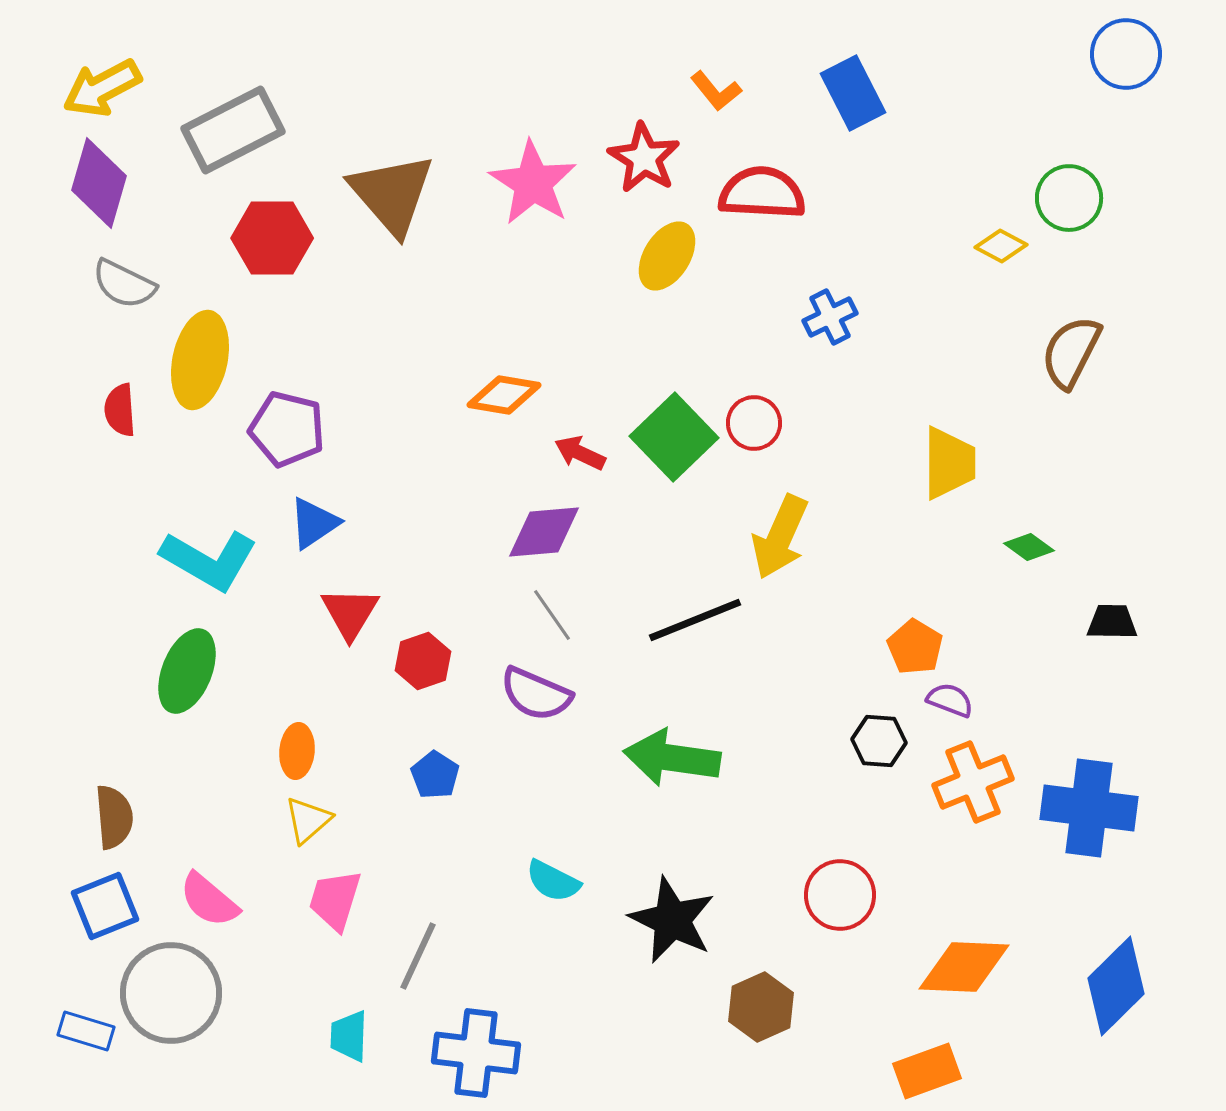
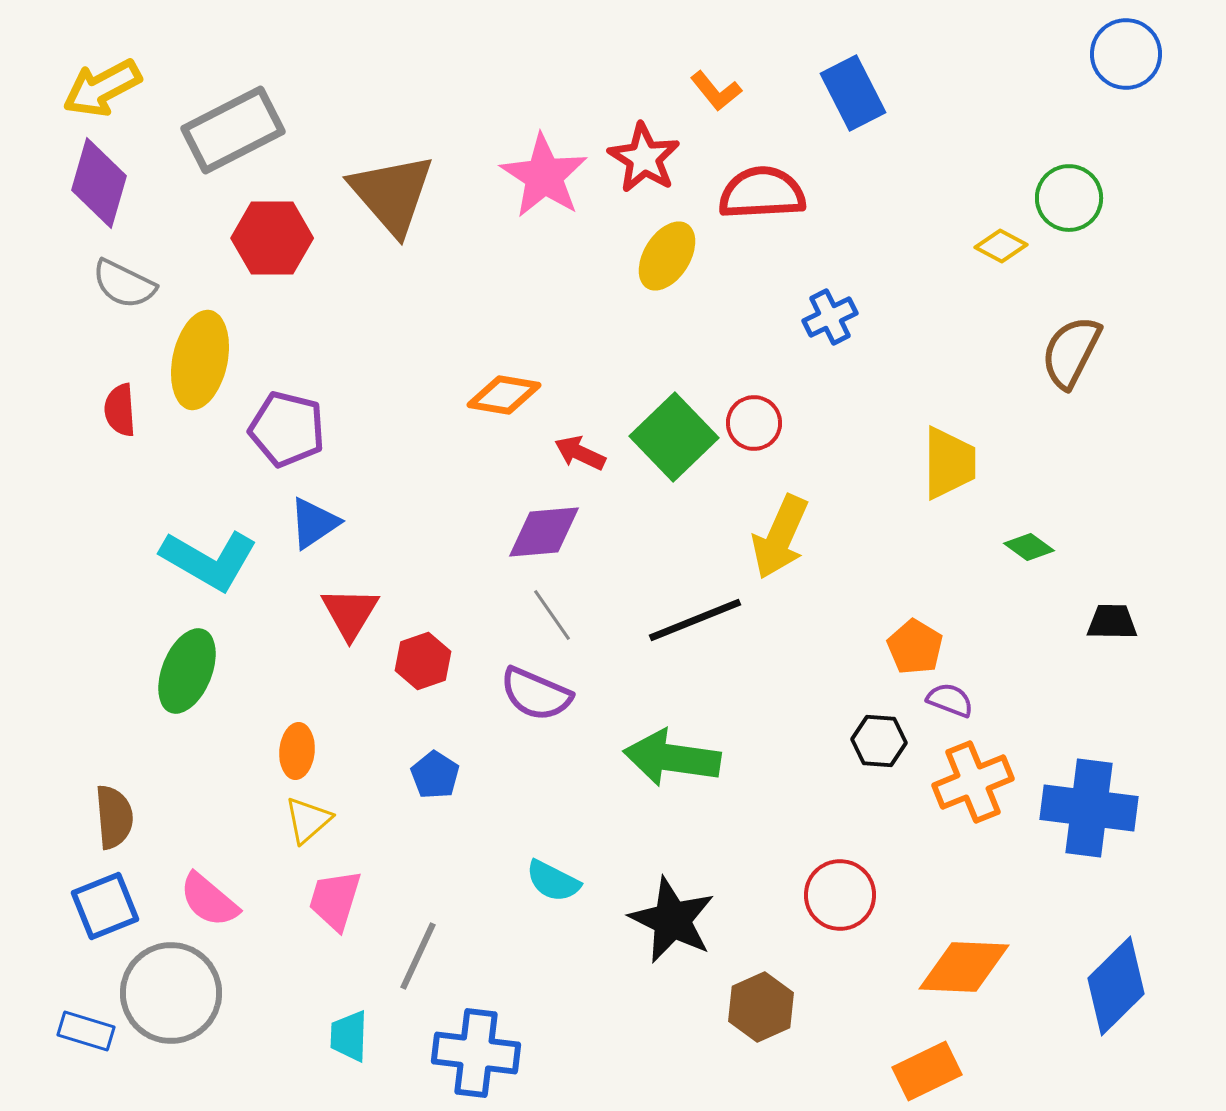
pink star at (533, 183): moved 11 px right, 7 px up
red semicircle at (762, 193): rotated 6 degrees counterclockwise
orange rectangle at (927, 1071): rotated 6 degrees counterclockwise
